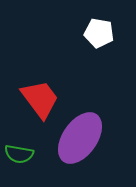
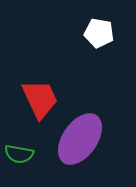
red trapezoid: rotated 12 degrees clockwise
purple ellipse: moved 1 px down
